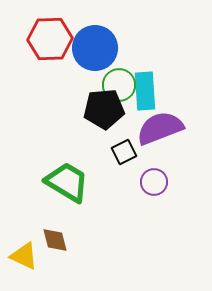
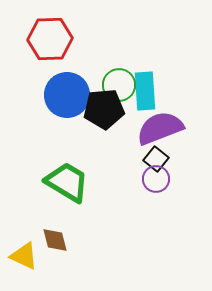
blue circle: moved 28 px left, 47 px down
black square: moved 32 px right, 7 px down; rotated 25 degrees counterclockwise
purple circle: moved 2 px right, 3 px up
